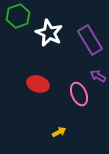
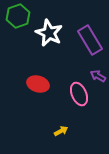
yellow arrow: moved 2 px right, 1 px up
